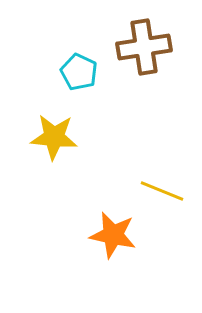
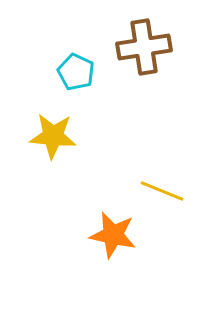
cyan pentagon: moved 3 px left
yellow star: moved 1 px left, 1 px up
